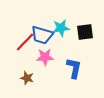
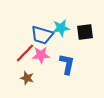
red line: moved 11 px down
pink star: moved 4 px left, 2 px up
blue L-shape: moved 7 px left, 4 px up
